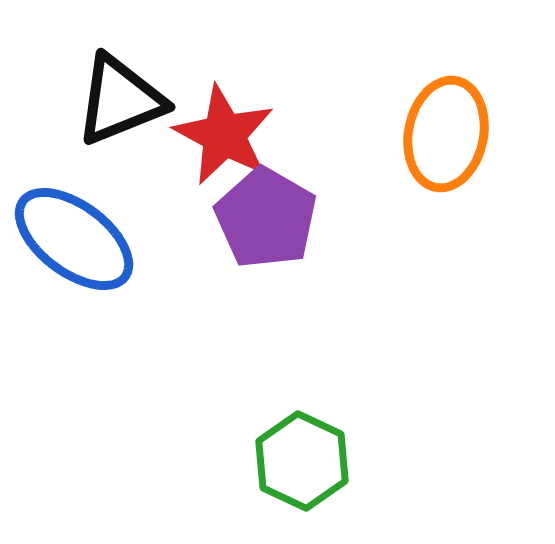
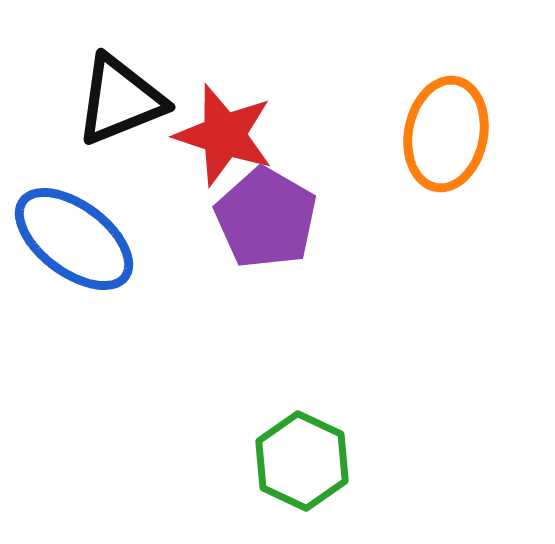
red star: rotated 10 degrees counterclockwise
